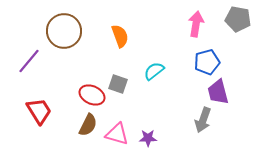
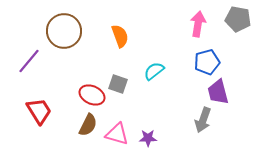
pink arrow: moved 2 px right
